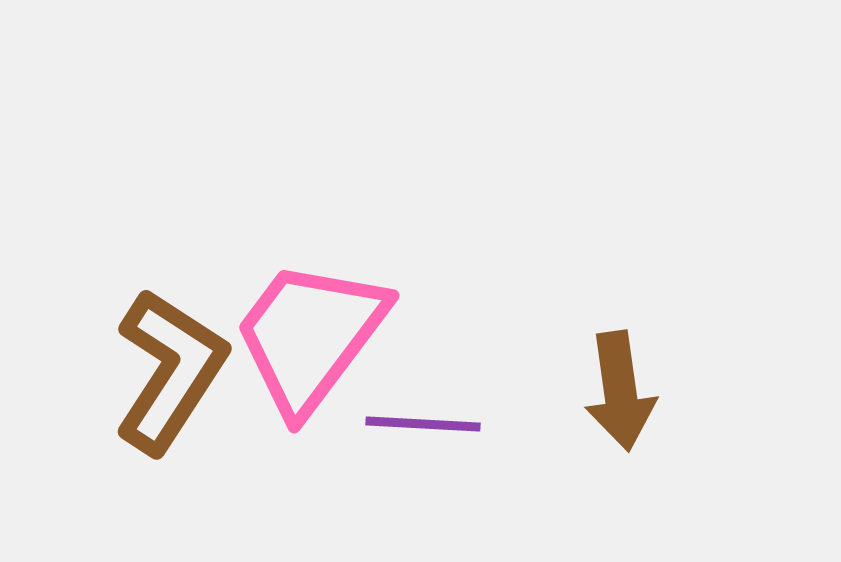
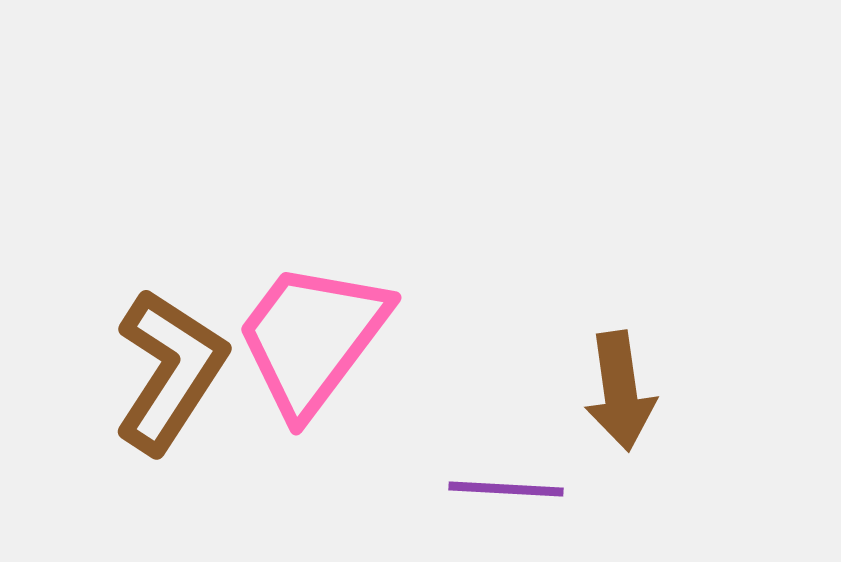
pink trapezoid: moved 2 px right, 2 px down
purple line: moved 83 px right, 65 px down
